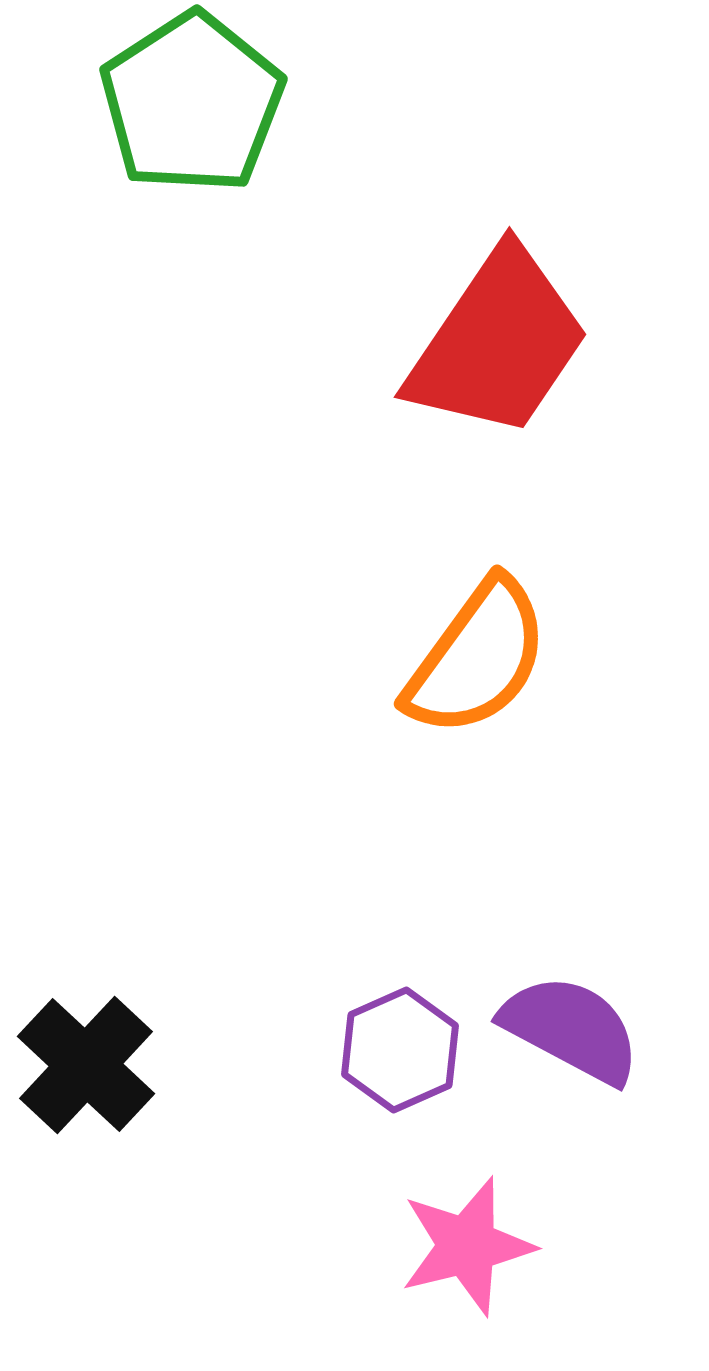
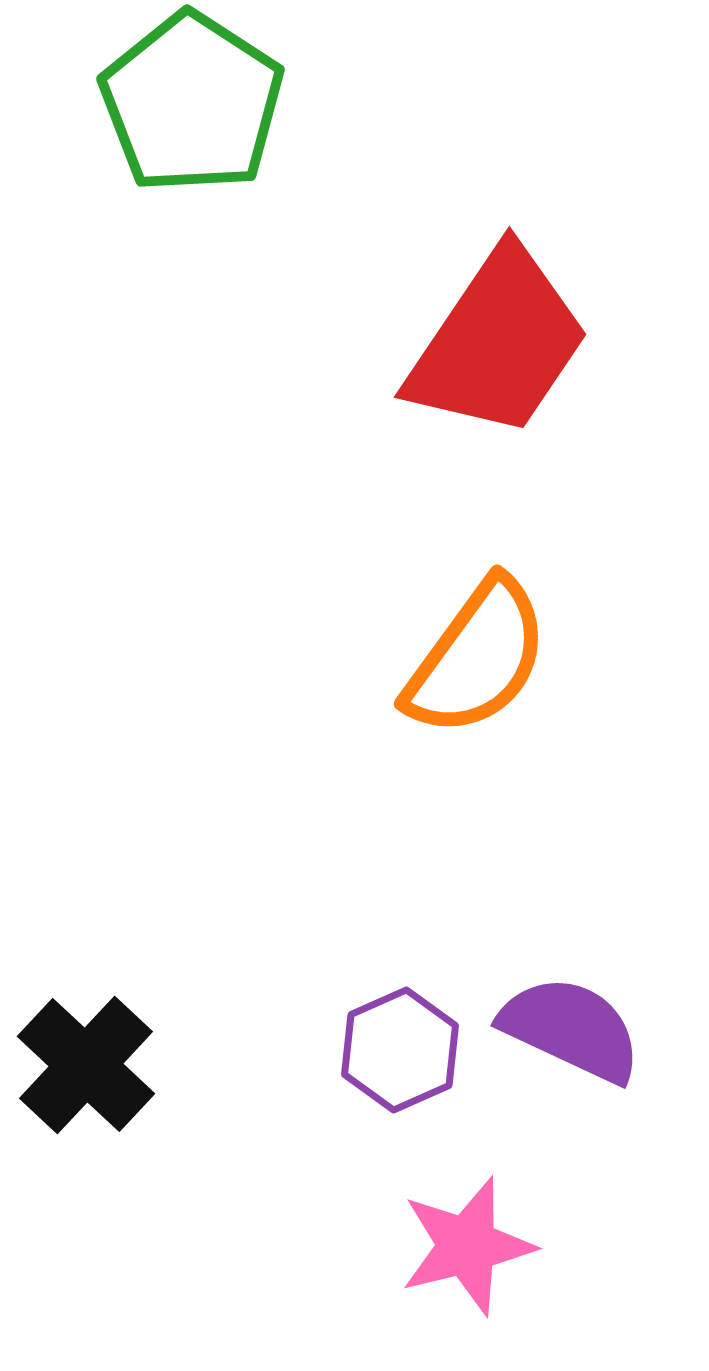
green pentagon: rotated 6 degrees counterclockwise
purple semicircle: rotated 3 degrees counterclockwise
